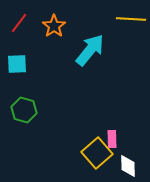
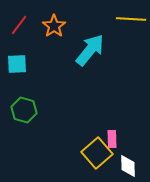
red line: moved 2 px down
